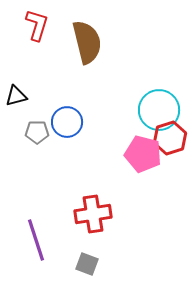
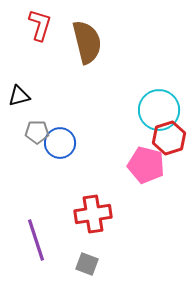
red L-shape: moved 3 px right
black triangle: moved 3 px right
blue circle: moved 7 px left, 21 px down
red hexagon: moved 1 px left
pink pentagon: moved 3 px right, 11 px down
